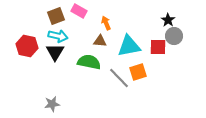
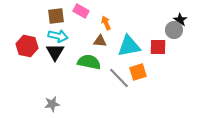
pink rectangle: moved 2 px right
brown square: rotated 12 degrees clockwise
black star: moved 12 px right
gray circle: moved 6 px up
